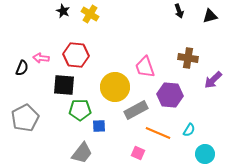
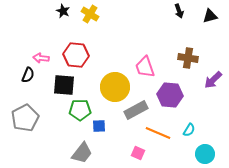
black semicircle: moved 6 px right, 7 px down
